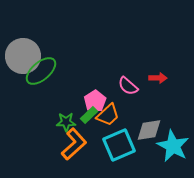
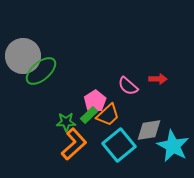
red arrow: moved 1 px down
cyan square: rotated 16 degrees counterclockwise
